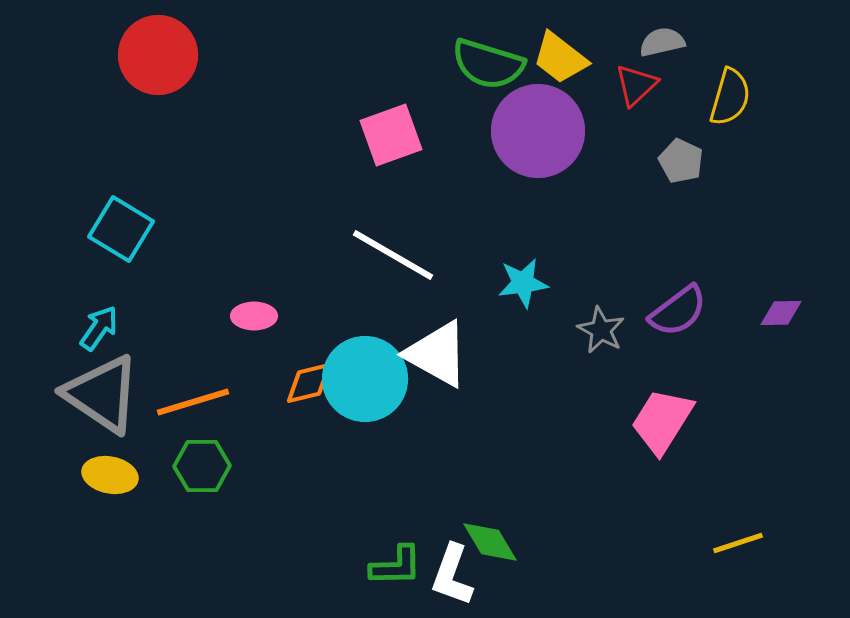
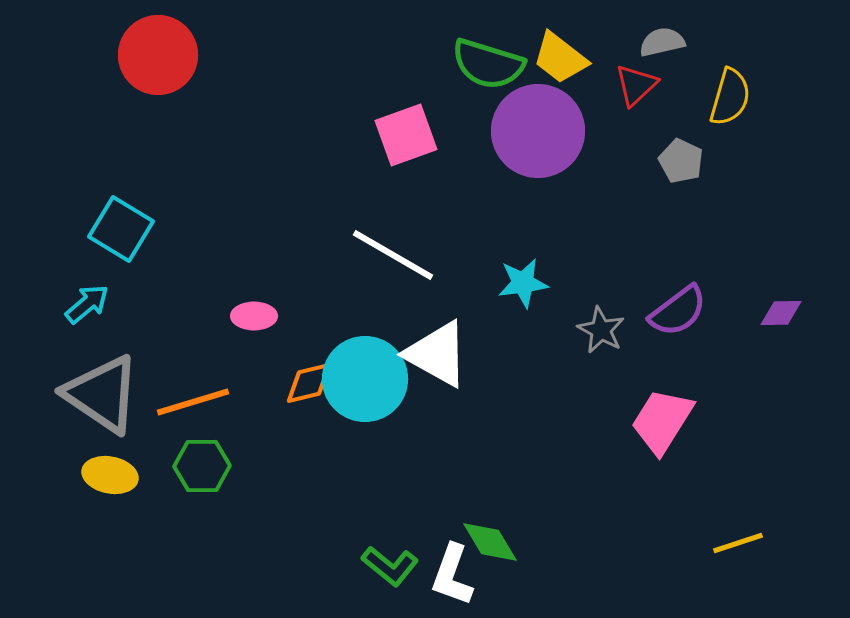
pink square: moved 15 px right
cyan arrow: moved 12 px left, 24 px up; rotated 15 degrees clockwise
green L-shape: moved 6 px left; rotated 40 degrees clockwise
